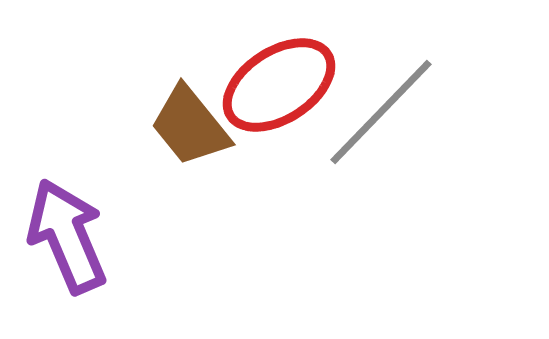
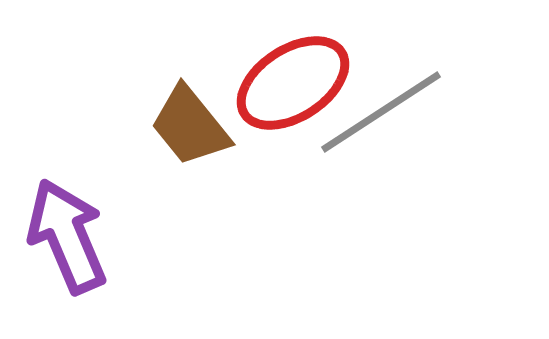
red ellipse: moved 14 px right, 2 px up
gray line: rotated 13 degrees clockwise
